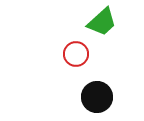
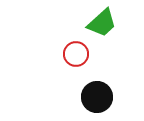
green trapezoid: moved 1 px down
